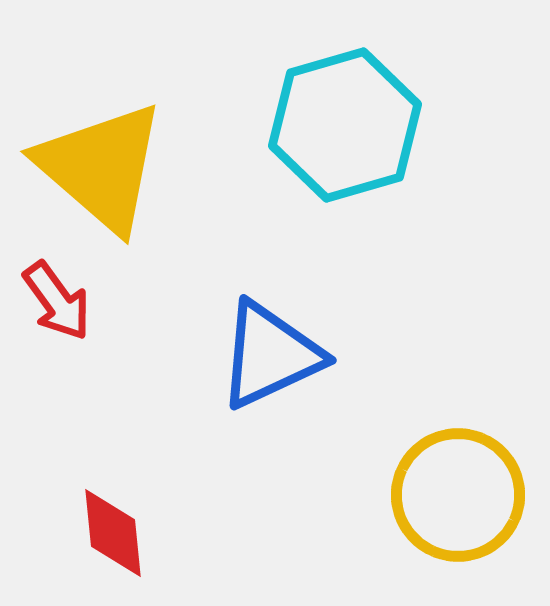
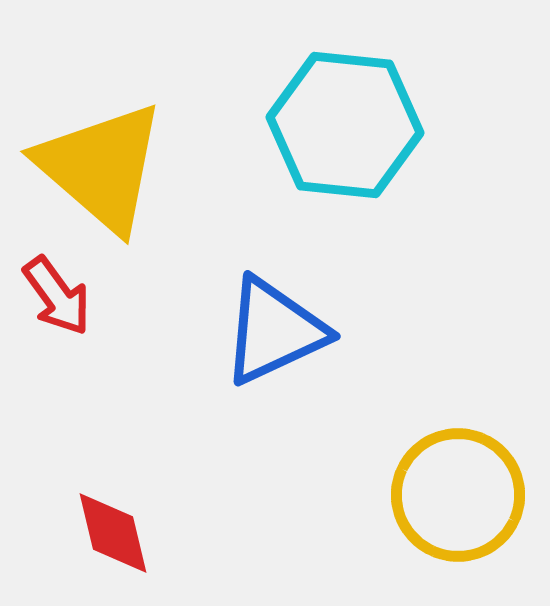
cyan hexagon: rotated 22 degrees clockwise
red arrow: moved 5 px up
blue triangle: moved 4 px right, 24 px up
red diamond: rotated 8 degrees counterclockwise
